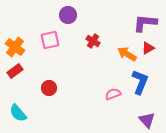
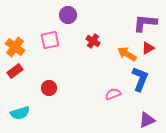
blue L-shape: moved 3 px up
cyan semicircle: moved 2 px right; rotated 66 degrees counterclockwise
purple triangle: rotated 48 degrees clockwise
